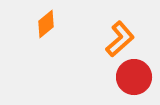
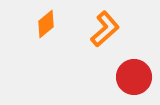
orange L-shape: moved 15 px left, 10 px up
